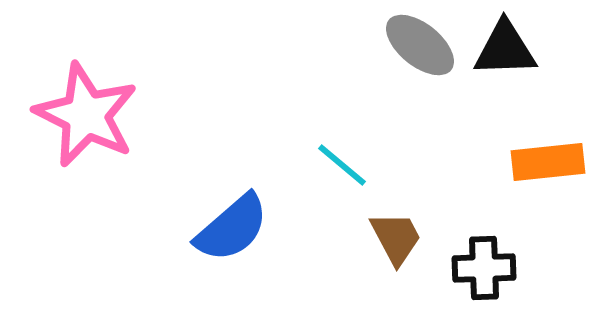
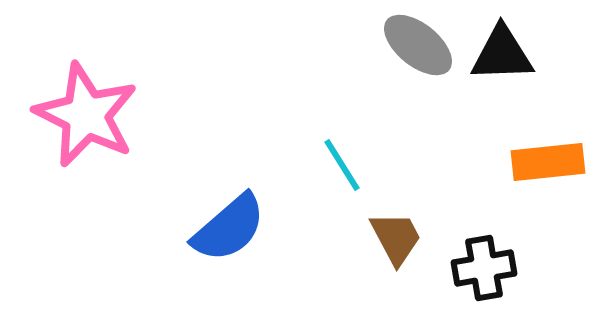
gray ellipse: moved 2 px left
black triangle: moved 3 px left, 5 px down
cyan line: rotated 18 degrees clockwise
blue semicircle: moved 3 px left
black cross: rotated 8 degrees counterclockwise
